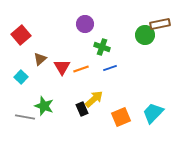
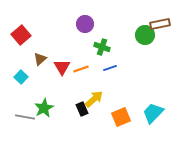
green star: moved 2 px down; rotated 24 degrees clockwise
